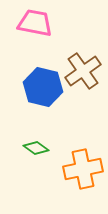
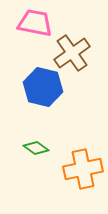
brown cross: moved 11 px left, 18 px up
